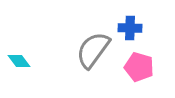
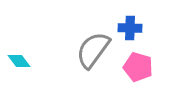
pink pentagon: moved 1 px left
